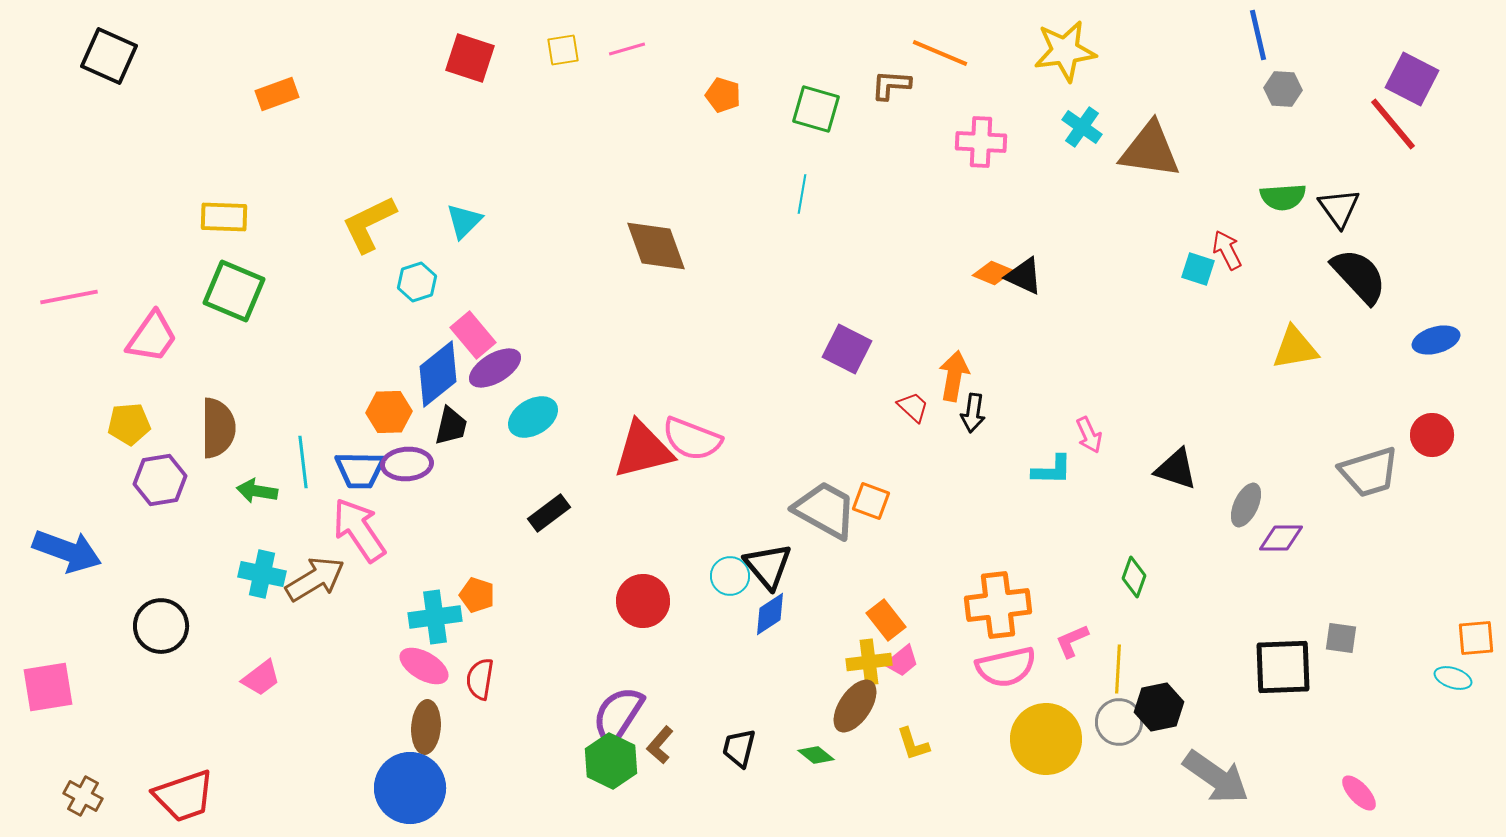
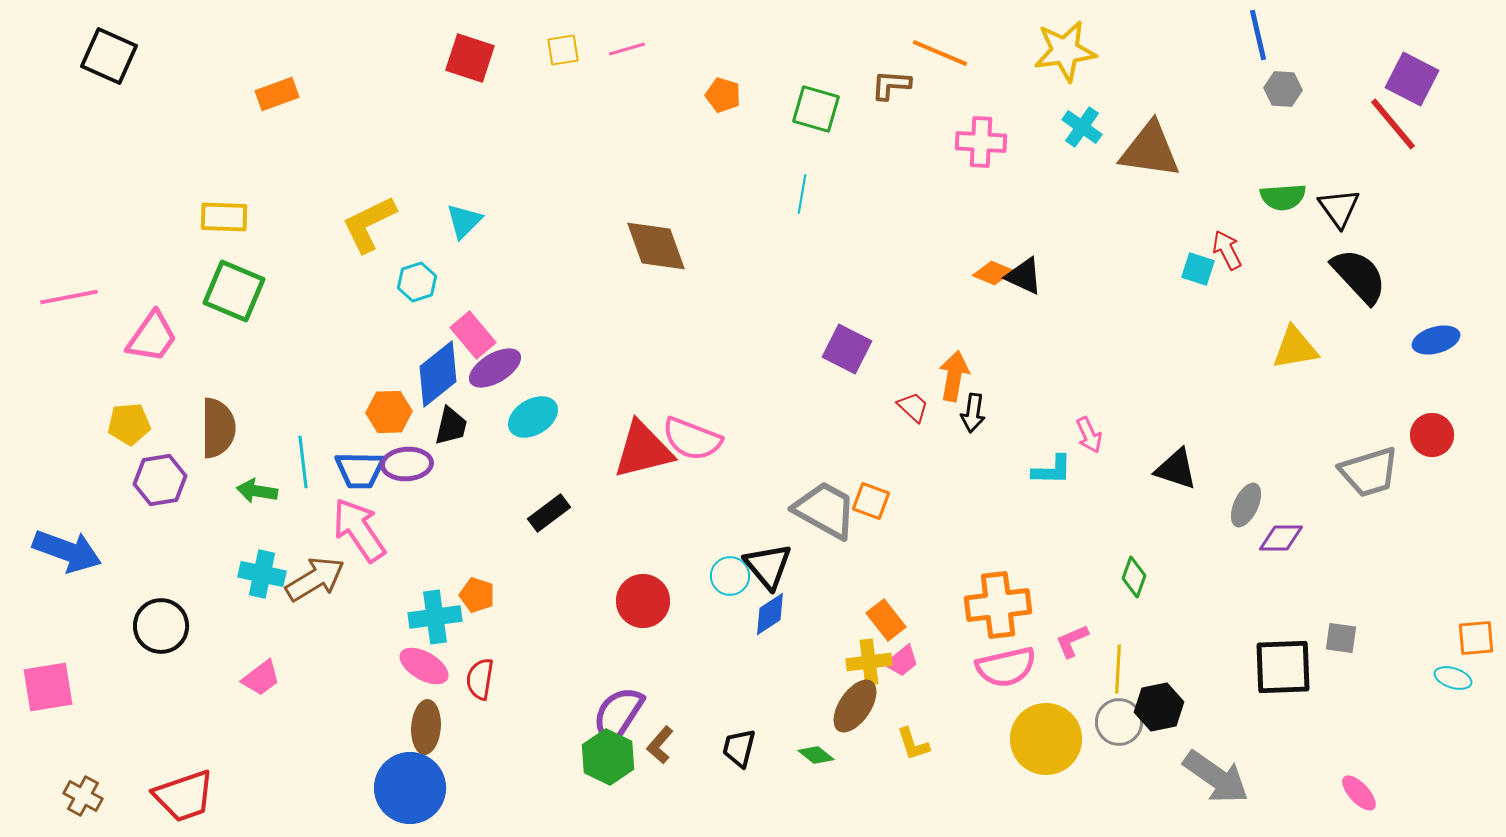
green hexagon at (611, 761): moved 3 px left, 4 px up
